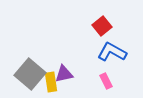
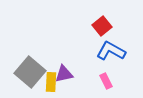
blue L-shape: moved 1 px left, 1 px up
gray square: moved 2 px up
yellow rectangle: rotated 12 degrees clockwise
